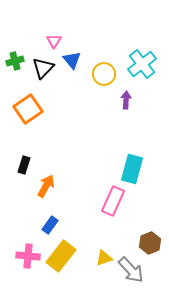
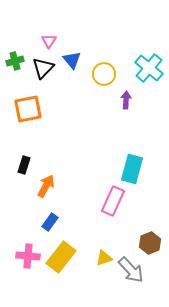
pink triangle: moved 5 px left
cyan cross: moved 7 px right, 4 px down; rotated 12 degrees counterclockwise
orange square: rotated 24 degrees clockwise
blue rectangle: moved 3 px up
yellow rectangle: moved 1 px down
